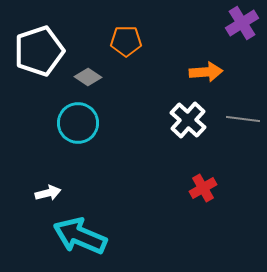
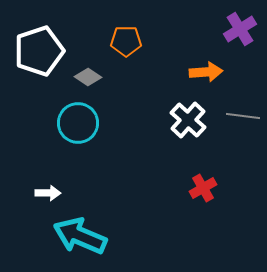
purple cross: moved 2 px left, 6 px down
gray line: moved 3 px up
white arrow: rotated 15 degrees clockwise
